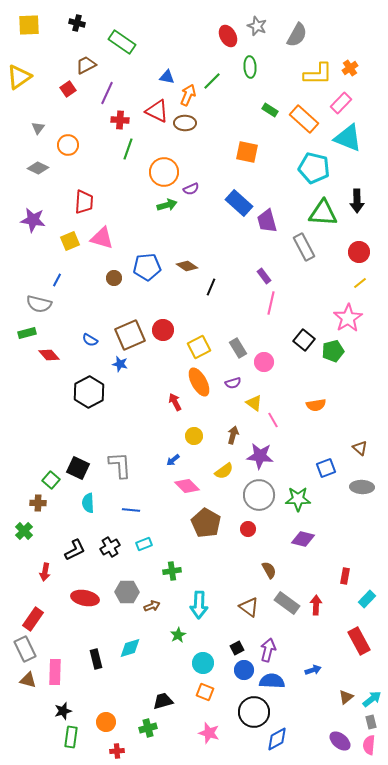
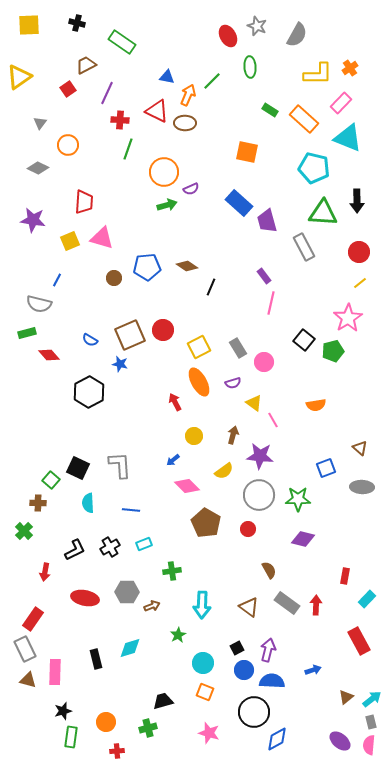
gray triangle at (38, 128): moved 2 px right, 5 px up
cyan arrow at (199, 605): moved 3 px right
